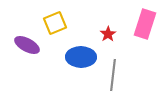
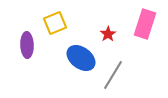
purple ellipse: rotated 60 degrees clockwise
blue ellipse: moved 1 px down; rotated 36 degrees clockwise
gray line: rotated 24 degrees clockwise
